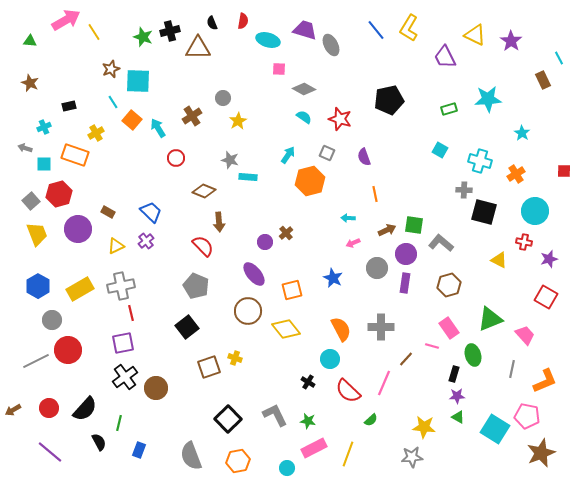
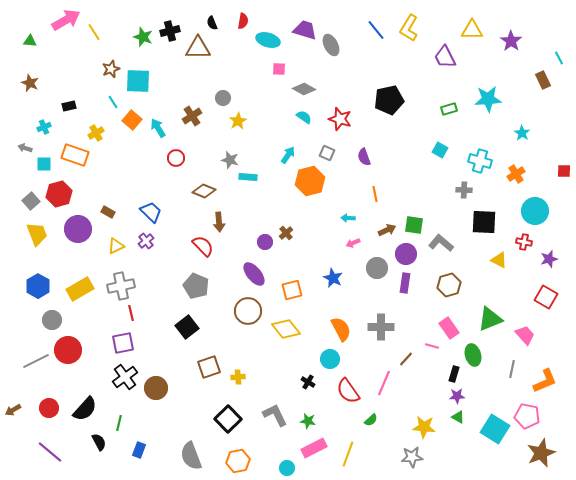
yellow triangle at (475, 35): moved 3 px left, 5 px up; rotated 25 degrees counterclockwise
black square at (484, 212): moved 10 px down; rotated 12 degrees counterclockwise
yellow cross at (235, 358): moved 3 px right, 19 px down; rotated 24 degrees counterclockwise
red semicircle at (348, 391): rotated 12 degrees clockwise
